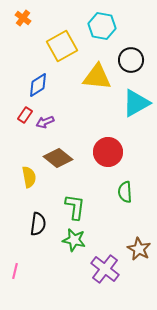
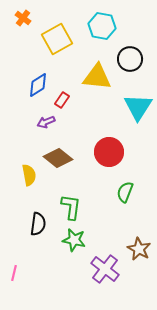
yellow square: moved 5 px left, 7 px up
black circle: moved 1 px left, 1 px up
cyan triangle: moved 2 px right, 4 px down; rotated 28 degrees counterclockwise
red rectangle: moved 37 px right, 15 px up
purple arrow: moved 1 px right
red circle: moved 1 px right
yellow semicircle: moved 2 px up
green semicircle: rotated 25 degrees clockwise
green L-shape: moved 4 px left
pink line: moved 1 px left, 2 px down
